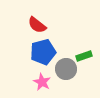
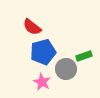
red semicircle: moved 5 px left, 2 px down
